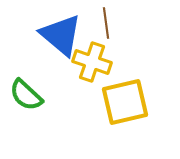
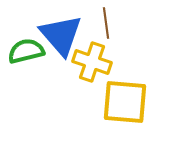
blue triangle: rotated 9 degrees clockwise
green semicircle: moved 44 px up; rotated 123 degrees clockwise
yellow square: rotated 18 degrees clockwise
